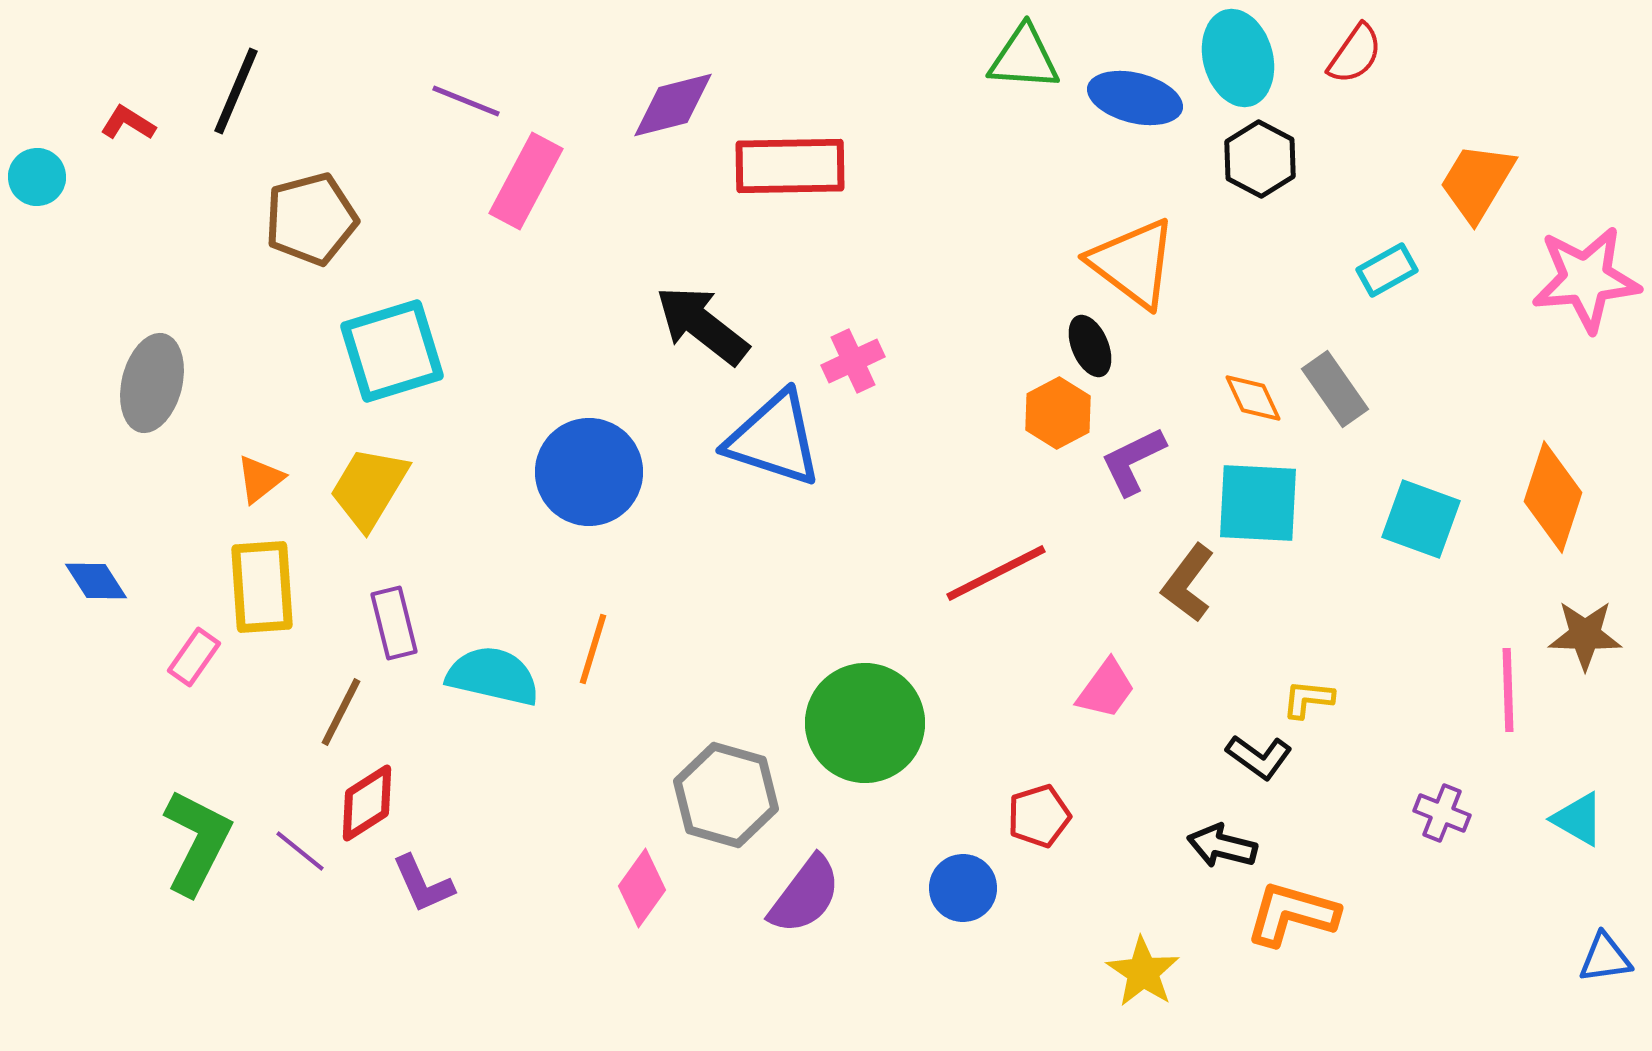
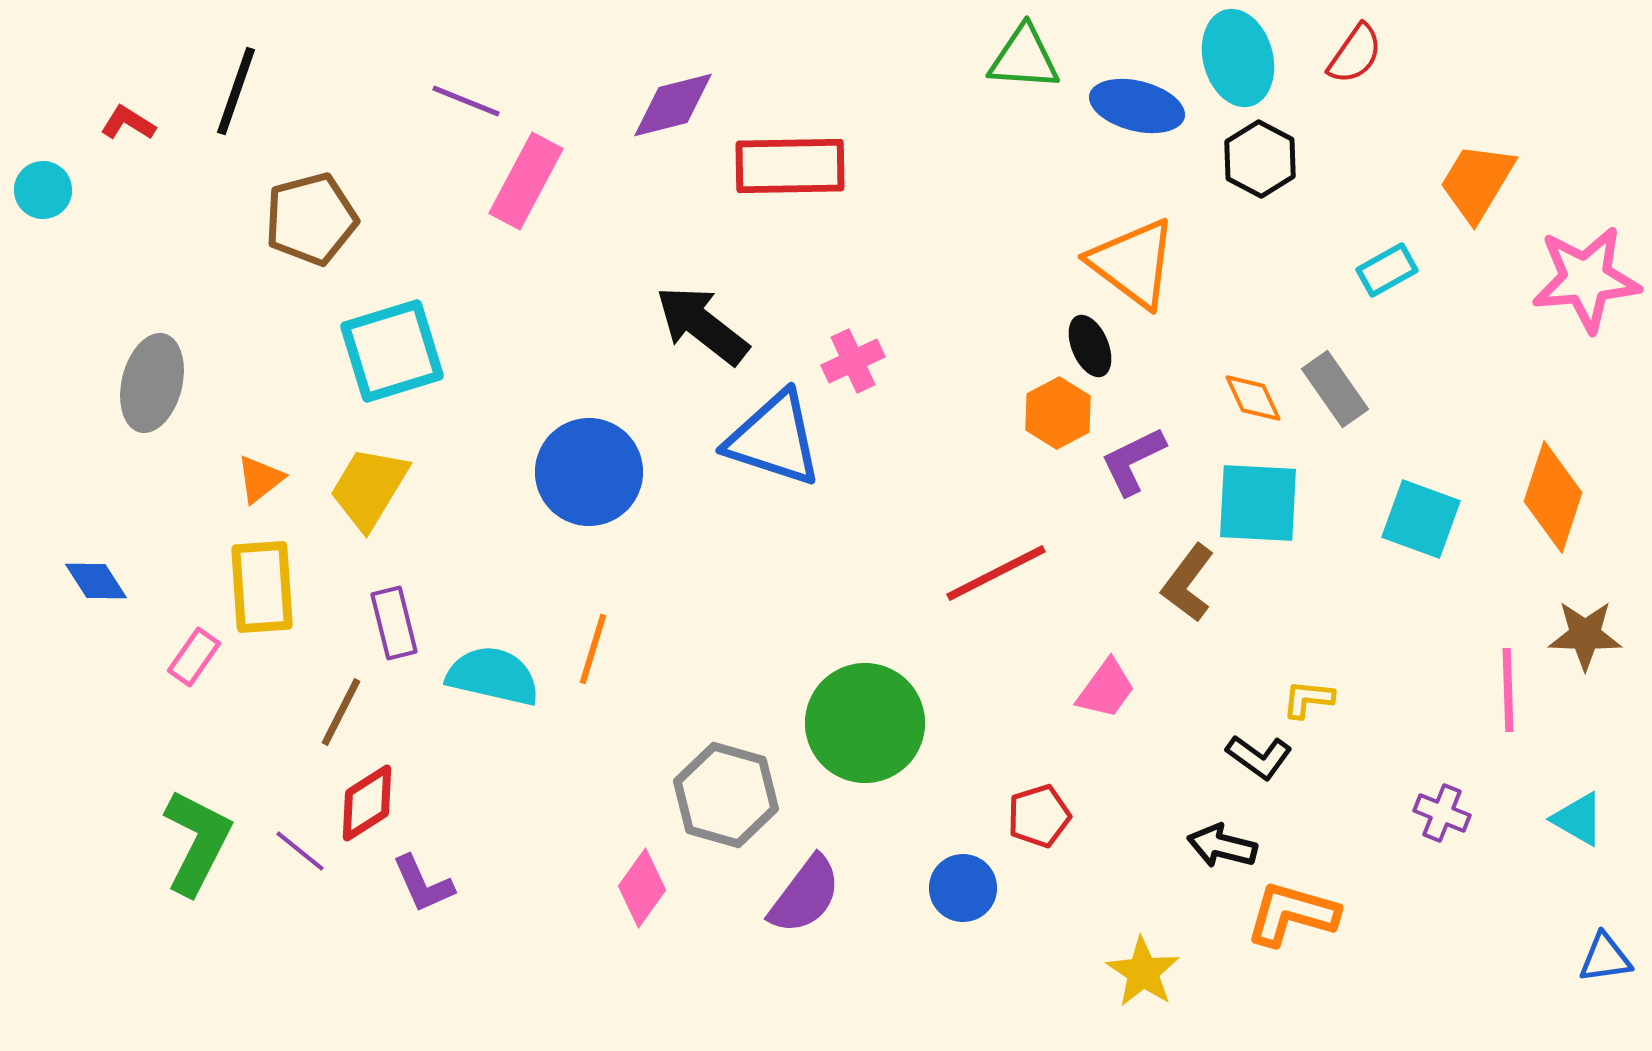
black line at (236, 91): rotated 4 degrees counterclockwise
blue ellipse at (1135, 98): moved 2 px right, 8 px down
cyan circle at (37, 177): moved 6 px right, 13 px down
